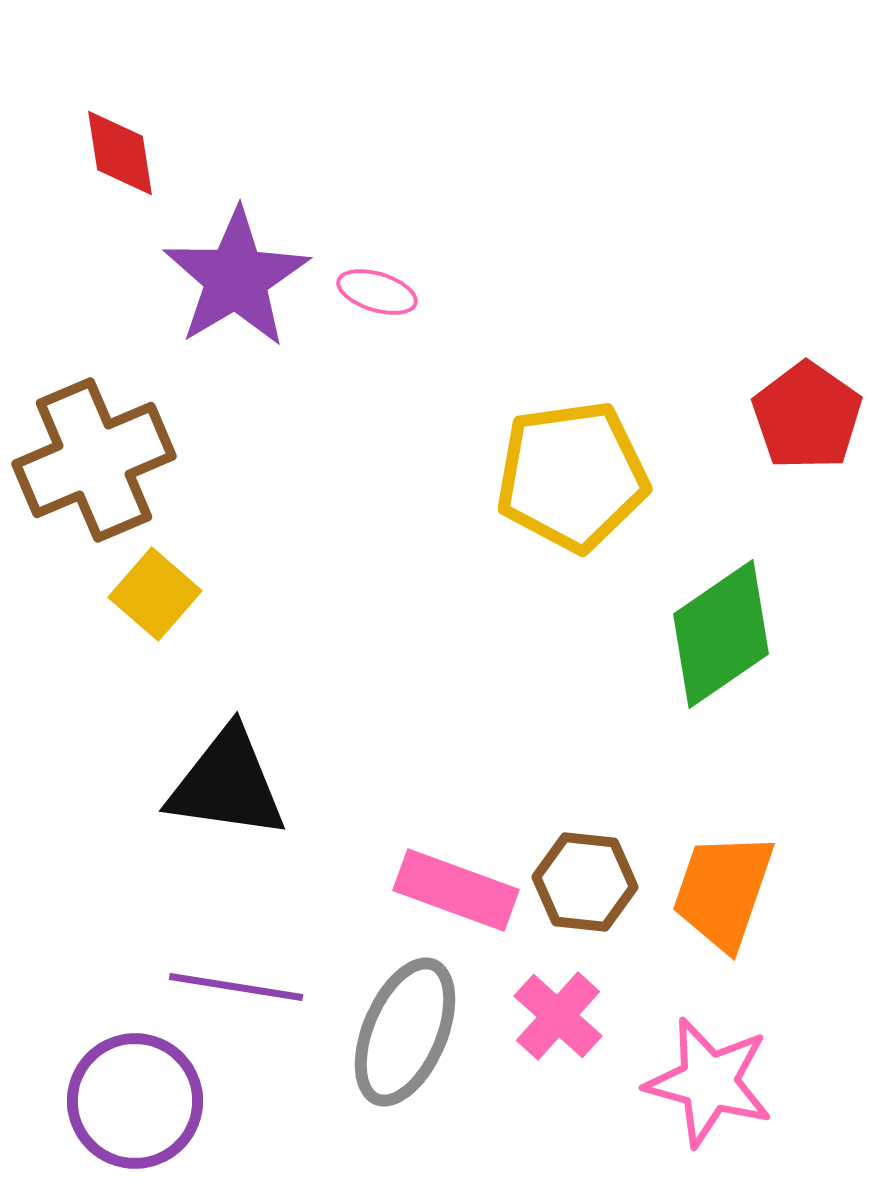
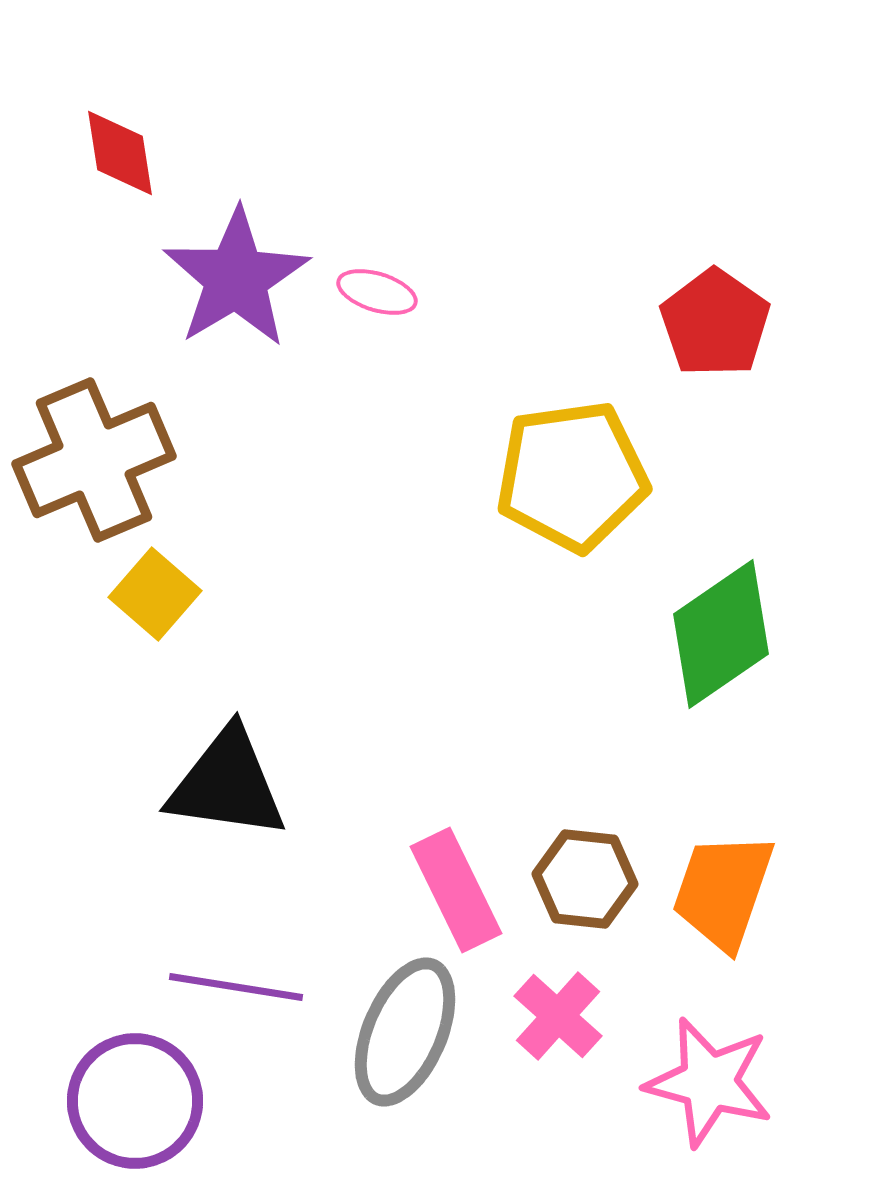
red pentagon: moved 92 px left, 93 px up
brown hexagon: moved 3 px up
pink rectangle: rotated 44 degrees clockwise
